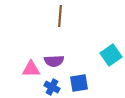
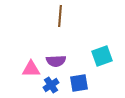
cyan square: moved 9 px left, 1 px down; rotated 15 degrees clockwise
purple semicircle: moved 2 px right
blue cross: moved 1 px left, 2 px up; rotated 28 degrees clockwise
